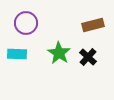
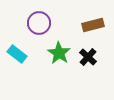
purple circle: moved 13 px right
cyan rectangle: rotated 36 degrees clockwise
